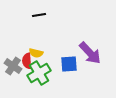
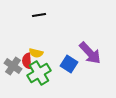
blue square: rotated 36 degrees clockwise
